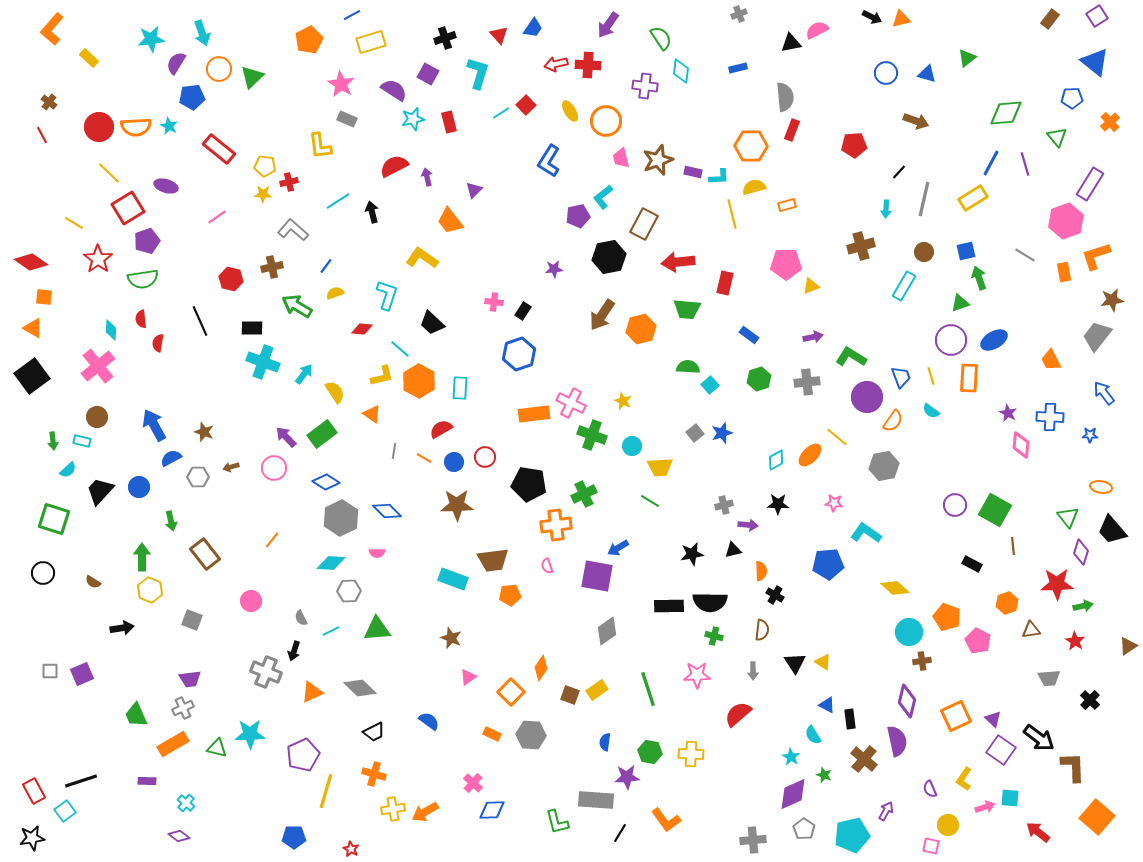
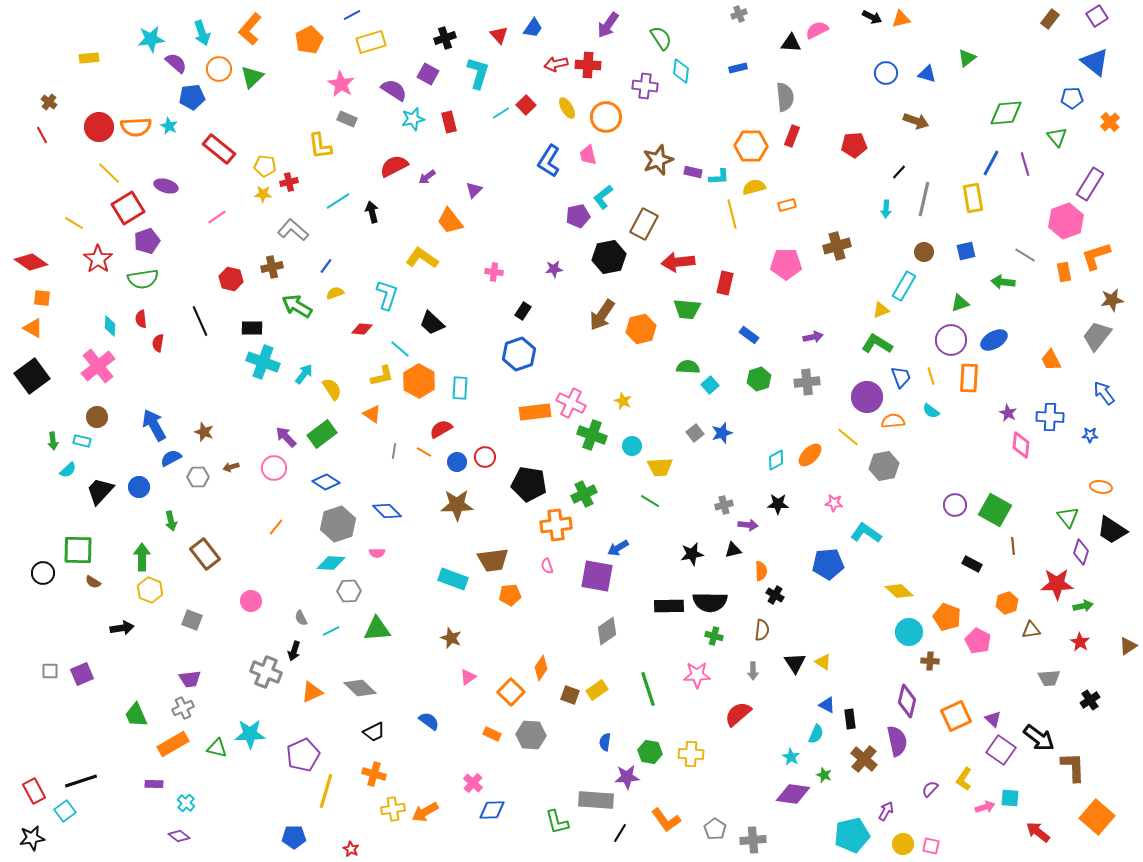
orange L-shape at (52, 29): moved 198 px right
black triangle at (791, 43): rotated 15 degrees clockwise
yellow rectangle at (89, 58): rotated 48 degrees counterclockwise
purple semicircle at (176, 63): rotated 100 degrees clockwise
yellow ellipse at (570, 111): moved 3 px left, 3 px up
orange circle at (606, 121): moved 4 px up
red rectangle at (792, 130): moved 6 px down
pink trapezoid at (621, 158): moved 33 px left, 3 px up
purple arrow at (427, 177): rotated 114 degrees counterclockwise
yellow rectangle at (973, 198): rotated 68 degrees counterclockwise
brown cross at (861, 246): moved 24 px left
green arrow at (979, 278): moved 24 px right, 4 px down; rotated 65 degrees counterclockwise
yellow triangle at (811, 286): moved 70 px right, 24 px down
orange square at (44, 297): moved 2 px left, 1 px down
pink cross at (494, 302): moved 30 px up
cyan diamond at (111, 330): moved 1 px left, 4 px up
green L-shape at (851, 357): moved 26 px right, 13 px up
yellow semicircle at (335, 392): moved 3 px left, 3 px up
orange rectangle at (534, 414): moved 1 px right, 2 px up
orange semicircle at (893, 421): rotated 130 degrees counterclockwise
yellow line at (837, 437): moved 11 px right
orange line at (424, 458): moved 6 px up
blue circle at (454, 462): moved 3 px right
gray hexagon at (341, 518): moved 3 px left, 6 px down; rotated 8 degrees clockwise
green square at (54, 519): moved 24 px right, 31 px down; rotated 16 degrees counterclockwise
black trapezoid at (1112, 530): rotated 16 degrees counterclockwise
orange line at (272, 540): moved 4 px right, 13 px up
yellow diamond at (895, 588): moved 4 px right, 3 px down
red star at (1075, 641): moved 5 px right, 1 px down
brown cross at (922, 661): moved 8 px right; rotated 12 degrees clockwise
black cross at (1090, 700): rotated 12 degrees clockwise
cyan semicircle at (813, 735): moved 3 px right, 1 px up; rotated 126 degrees counterclockwise
purple rectangle at (147, 781): moved 7 px right, 3 px down
purple semicircle at (930, 789): rotated 66 degrees clockwise
purple diamond at (793, 794): rotated 32 degrees clockwise
yellow circle at (948, 825): moved 45 px left, 19 px down
gray pentagon at (804, 829): moved 89 px left
